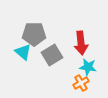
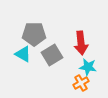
cyan triangle: moved 2 px down; rotated 12 degrees counterclockwise
